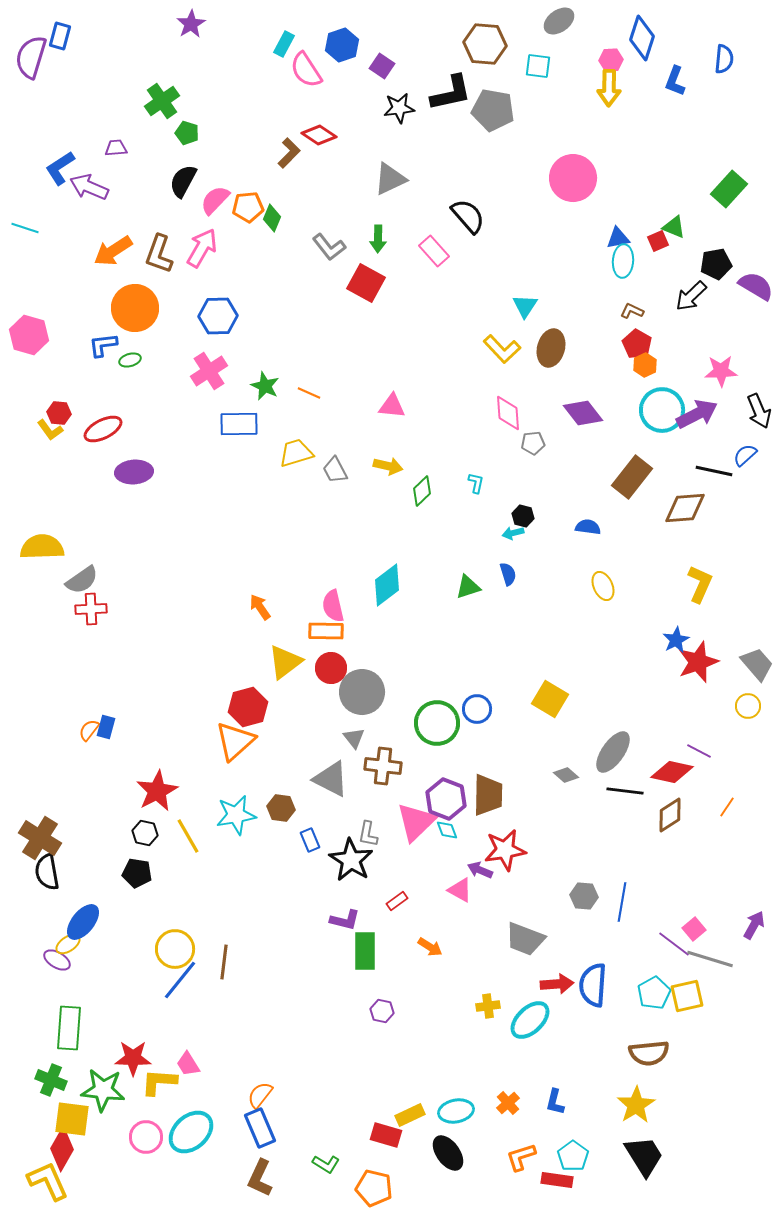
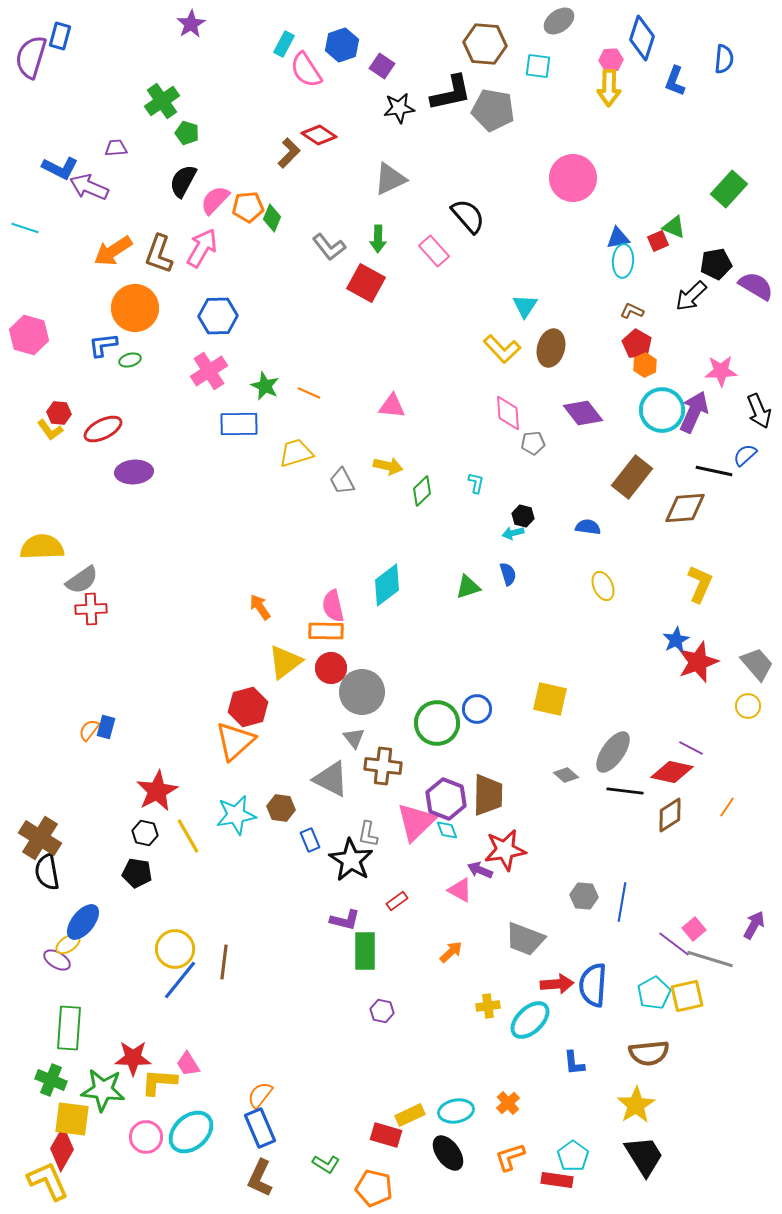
blue L-shape at (60, 168): rotated 120 degrees counterclockwise
purple arrow at (697, 414): moved 3 px left, 2 px up; rotated 39 degrees counterclockwise
gray trapezoid at (335, 470): moved 7 px right, 11 px down
yellow square at (550, 699): rotated 18 degrees counterclockwise
purple line at (699, 751): moved 8 px left, 3 px up
orange arrow at (430, 947): moved 21 px right, 5 px down; rotated 75 degrees counterclockwise
blue L-shape at (555, 1102): moved 19 px right, 39 px up; rotated 20 degrees counterclockwise
orange L-shape at (521, 1157): moved 11 px left
